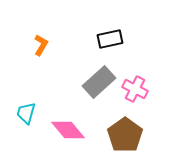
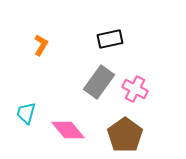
gray rectangle: rotated 12 degrees counterclockwise
